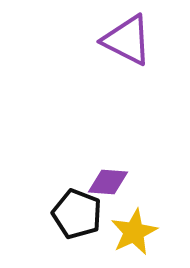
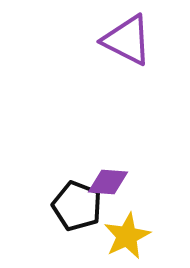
black pentagon: moved 8 px up
yellow star: moved 7 px left, 4 px down
